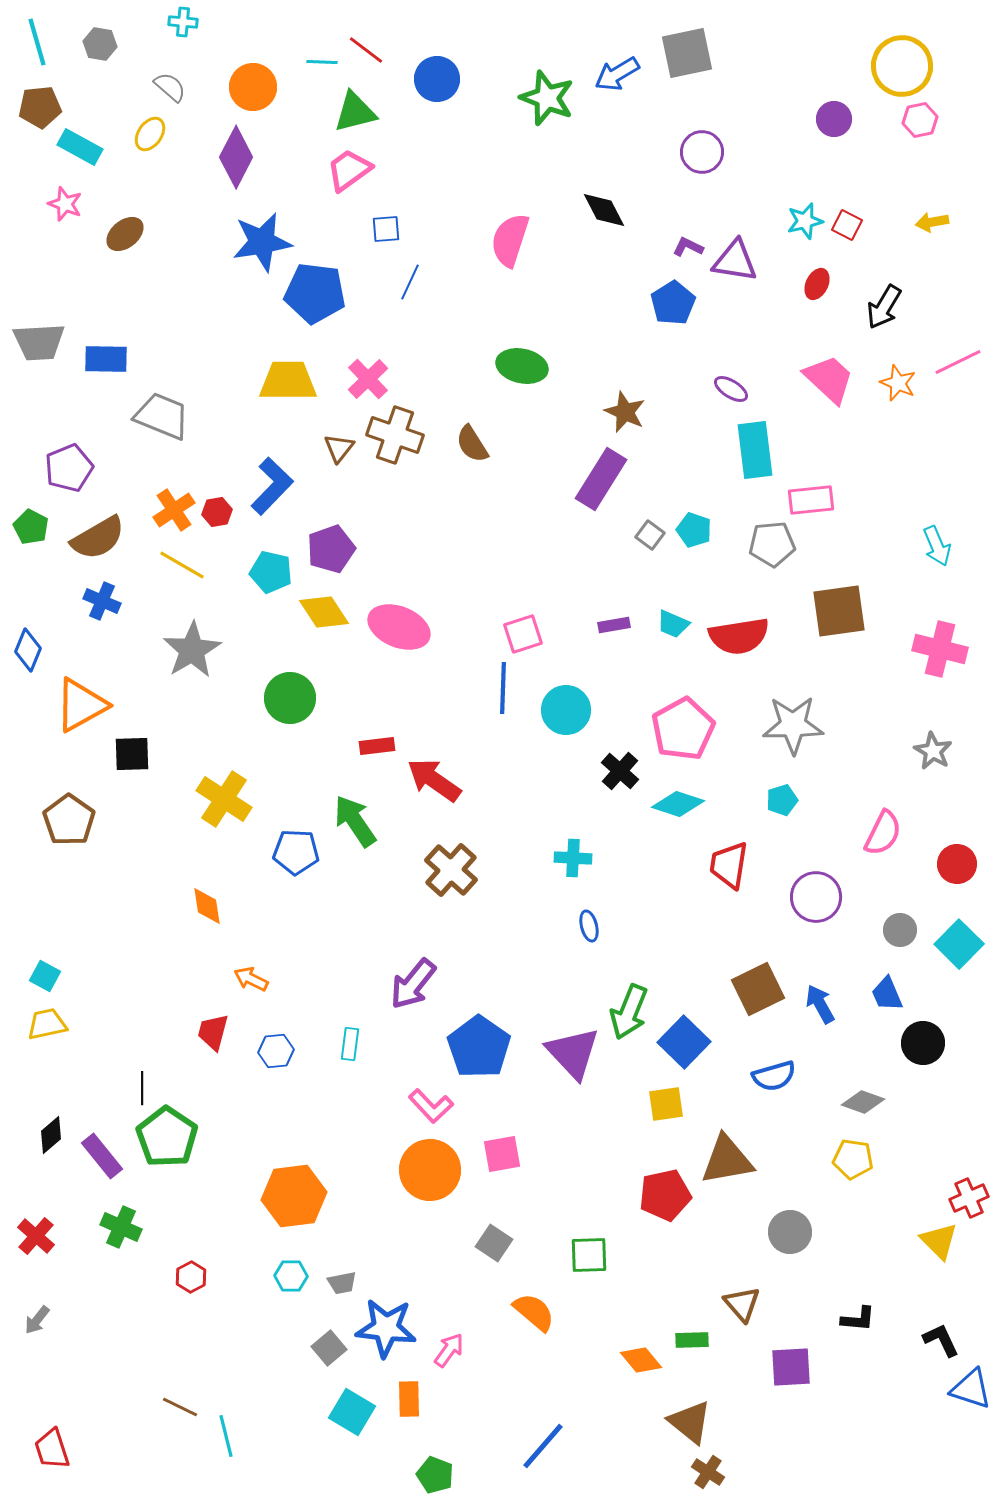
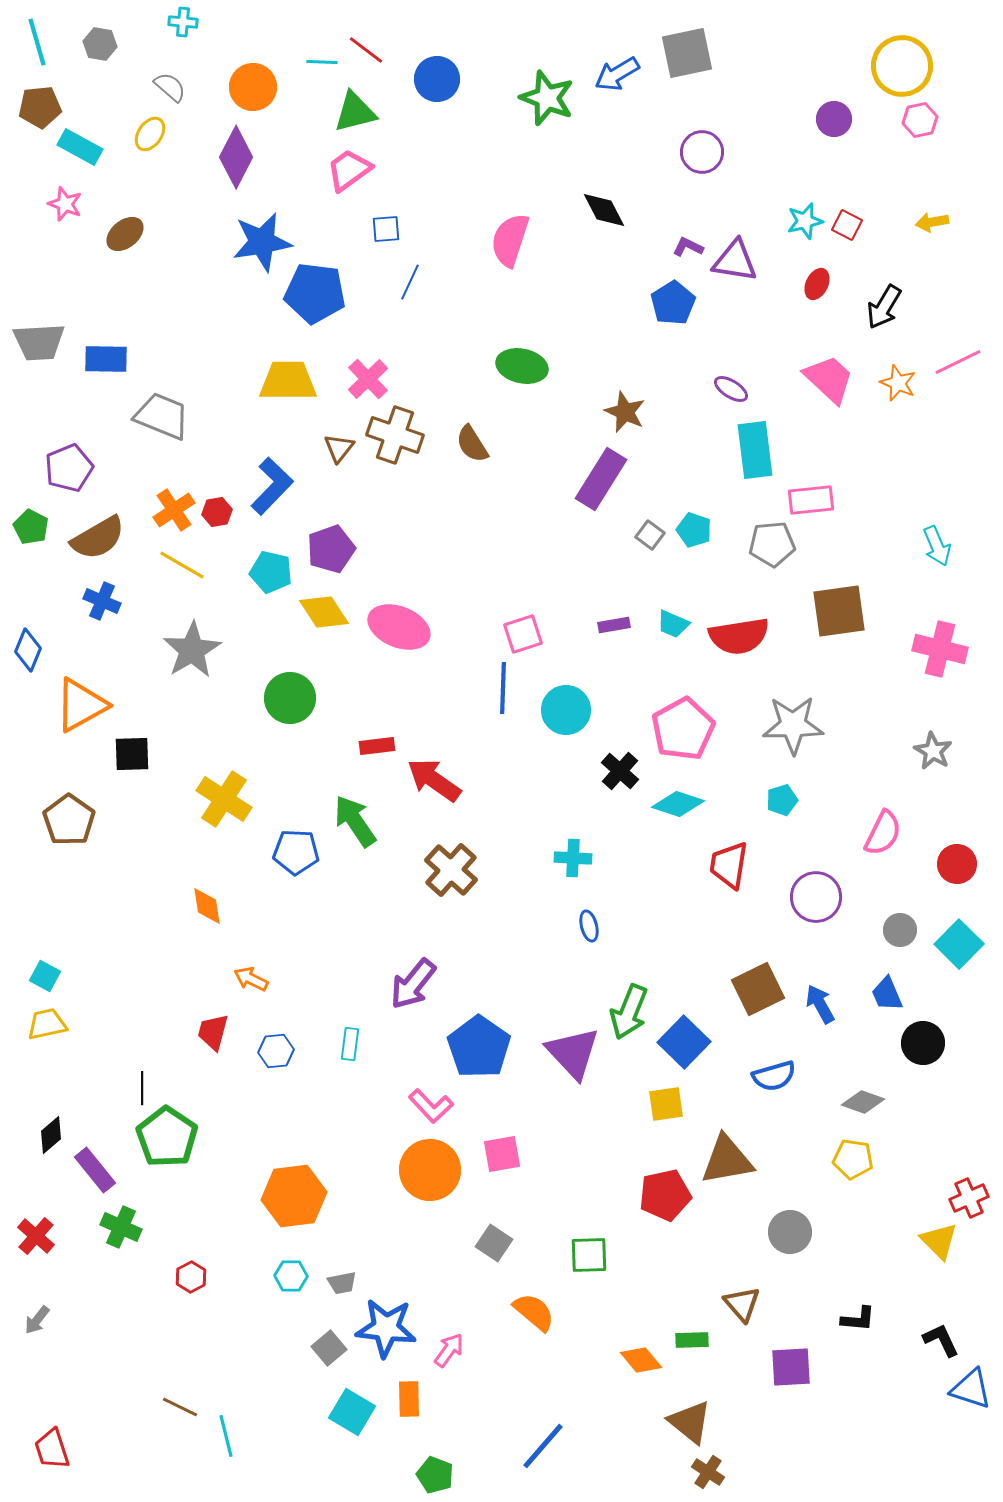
purple rectangle at (102, 1156): moved 7 px left, 14 px down
